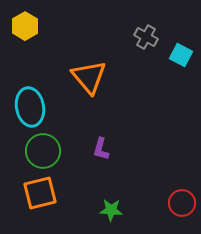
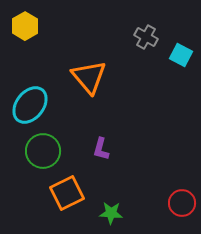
cyan ellipse: moved 2 px up; rotated 48 degrees clockwise
orange square: moved 27 px right; rotated 12 degrees counterclockwise
green star: moved 3 px down
